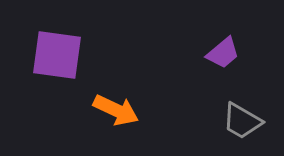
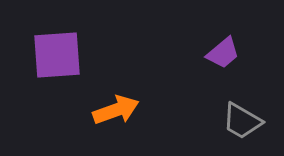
purple square: rotated 12 degrees counterclockwise
orange arrow: rotated 45 degrees counterclockwise
